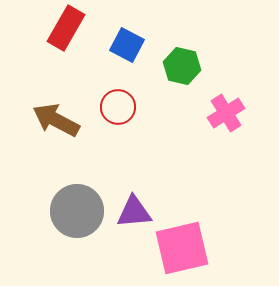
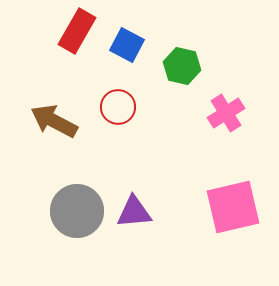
red rectangle: moved 11 px right, 3 px down
brown arrow: moved 2 px left, 1 px down
pink square: moved 51 px right, 41 px up
